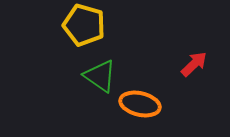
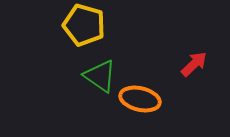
orange ellipse: moved 5 px up
